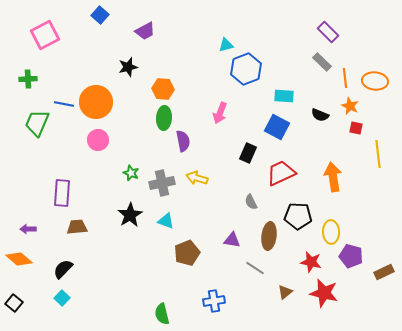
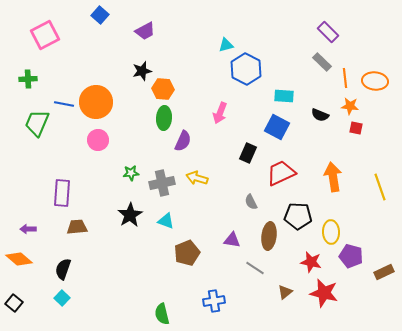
black star at (128, 67): moved 14 px right, 4 px down
blue hexagon at (246, 69): rotated 12 degrees counterclockwise
orange star at (350, 106): rotated 18 degrees counterclockwise
purple semicircle at (183, 141): rotated 35 degrees clockwise
yellow line at (378, 154): moved 2 px right, 33 px down; rotated 12 degrees counterclockwise
green star at (131, 173): rotated 28 degrees counterclockwise
black semicircle at (63, 269): rotated 25 degrees counterclockwise
